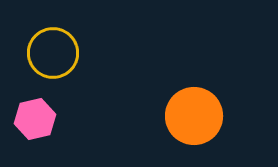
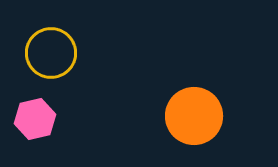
yellow circle: moved 2 px left
